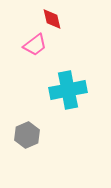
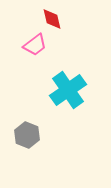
cyan cross: rotated 24 degrees counterclockwise
gray hexagon: rotated 15 degrees counterclockwise
